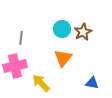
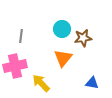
brown star: moved 6 px down; rotated 18 degrees clockwise
gray line: moved 2 px up
